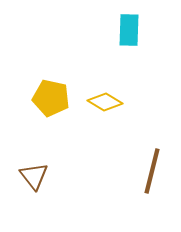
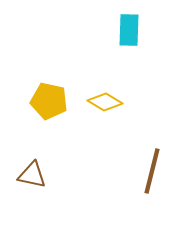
yellow pentagon: moved 2 px left, 3 px down
brown triangle: moved 2 px left, 1 px up; rotated 40 degrees counterclockwise
